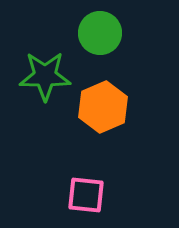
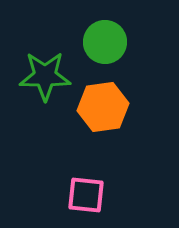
green circle: moved 5 px right, 9 px down
orange hexagon: rotated 15 degrees clockwise
